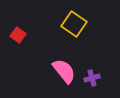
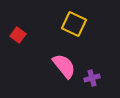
yellow square: rotated 10 degrees counterclockwise
pink semicircle: moved 5 px up
